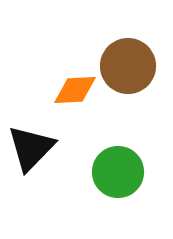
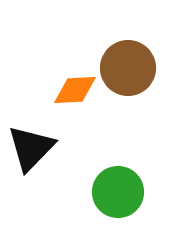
brown circle: moved 2 px down
green circle: moved 20 px down
